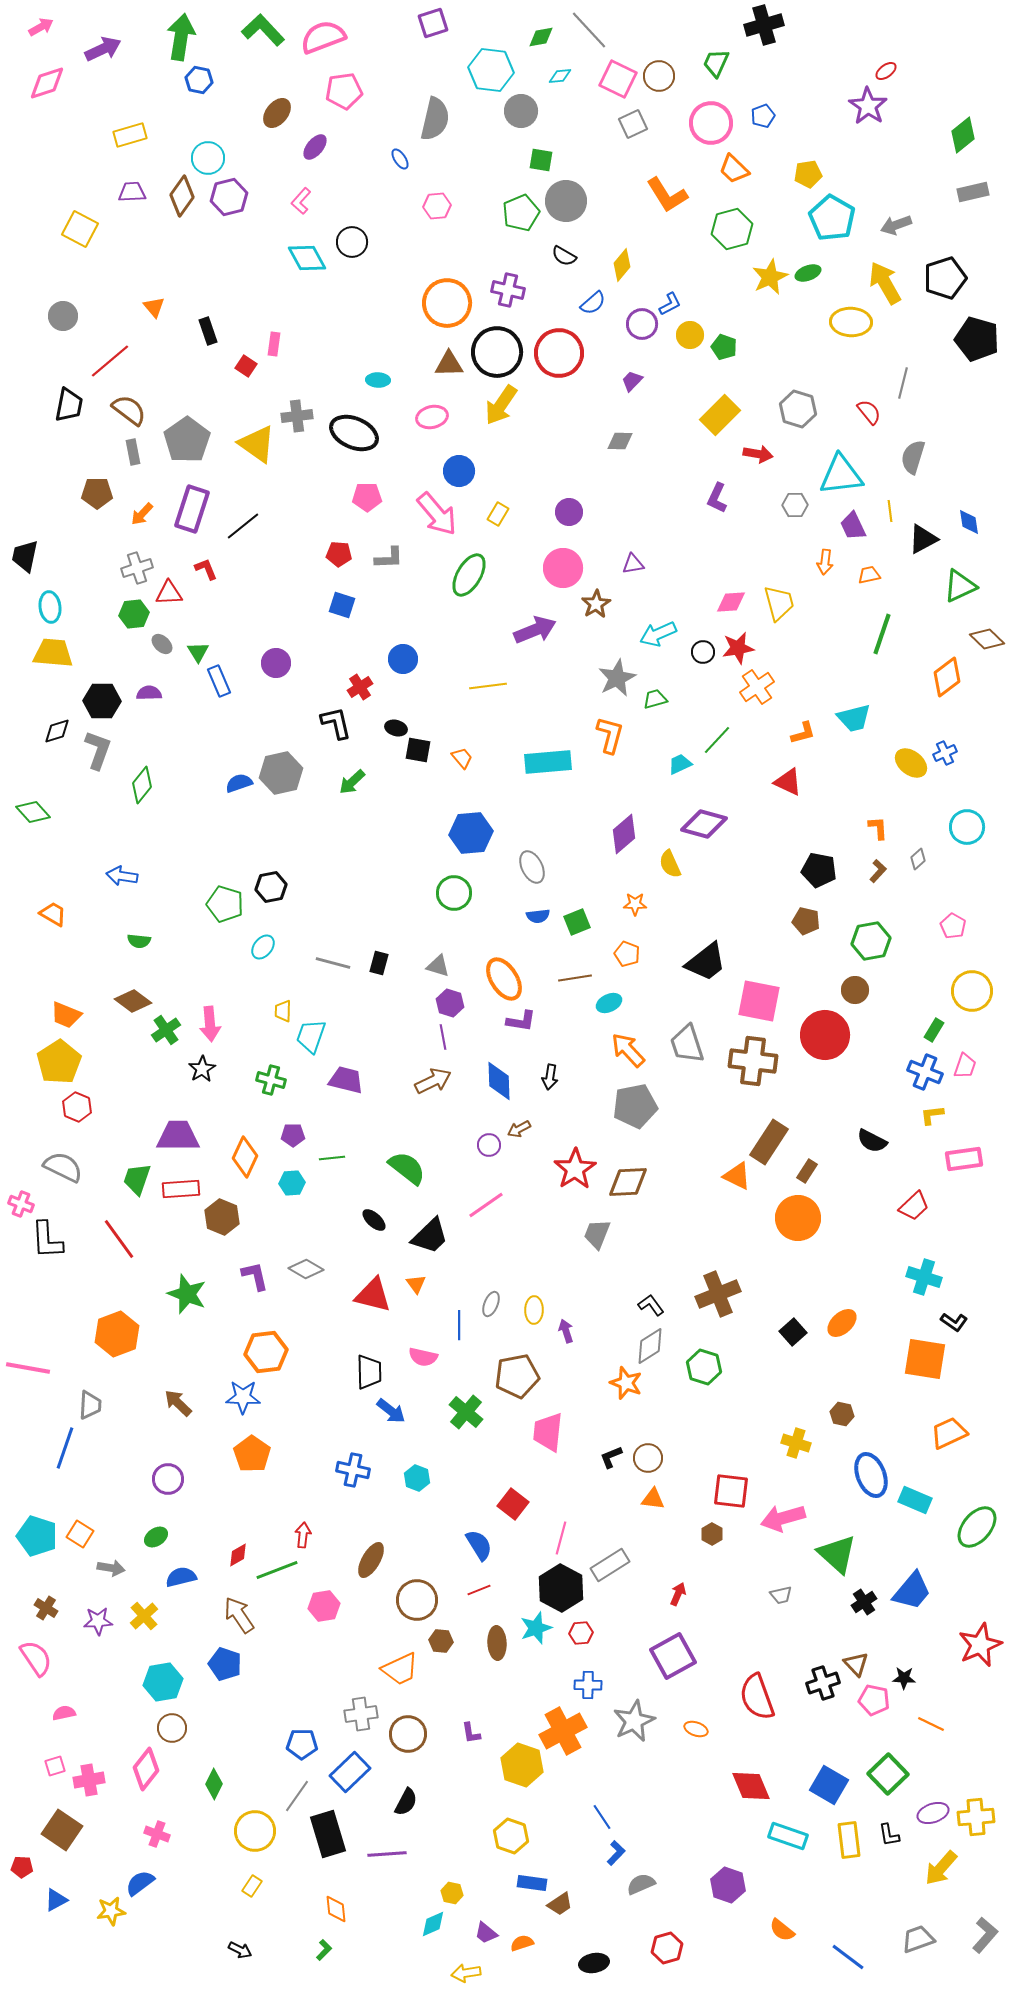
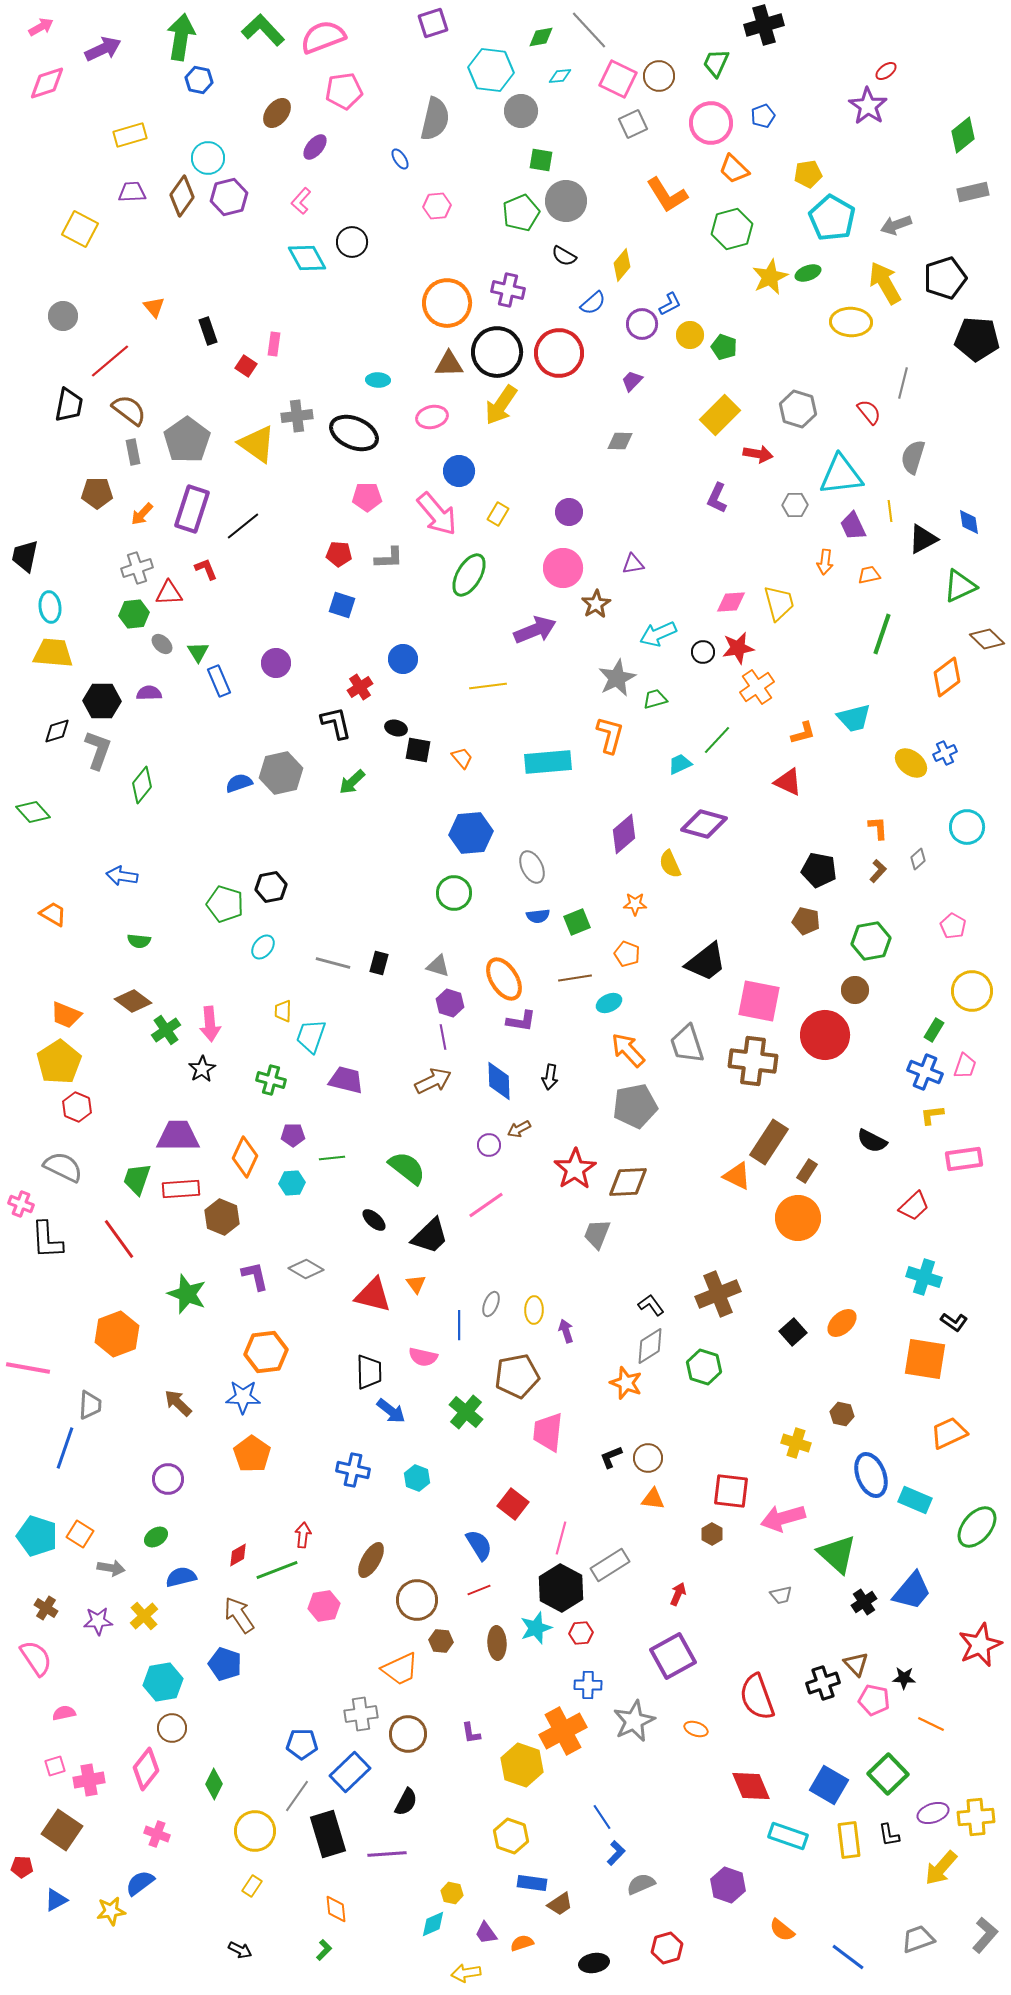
black pentagon at (977, 339): rotated 12 degrees counterclockwise
purple trapezoid at (486, 1933): rotated 15 degrees clockwise
